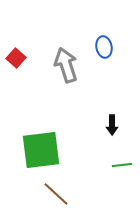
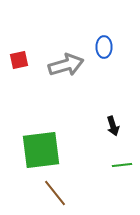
blue ellipse: rotated 10 degrees clockwise
red square: moved 3 px right, 2 px down; rotated 36 degrees clockwise
gray arrow: rotated 92 degrees clockwise
black arrow: moved 1 px right, 1 px down; rotated 18 degrees counterclockwise
brown line: moved 1 px left, 1 px up; rotated 8 degrees clockwise
